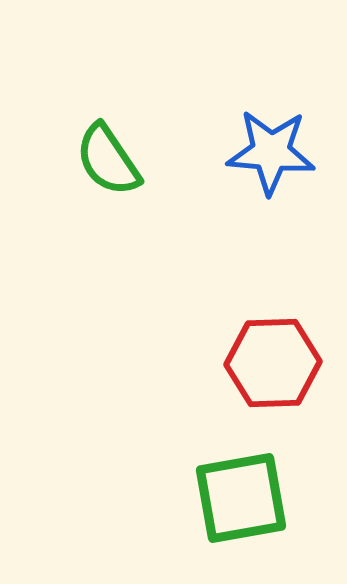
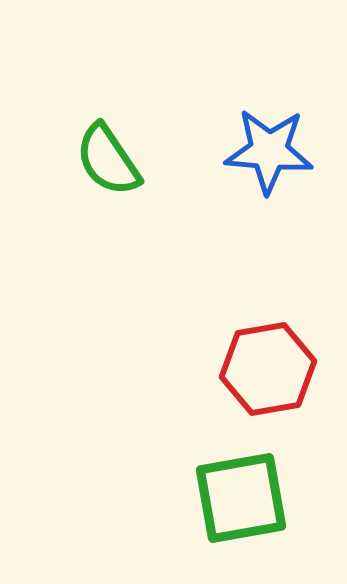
blue star: moved 2 px left, 1 px up
red hexagon: moved 5 px left, 6 px down; rotated 8 degrees counterclockwise
